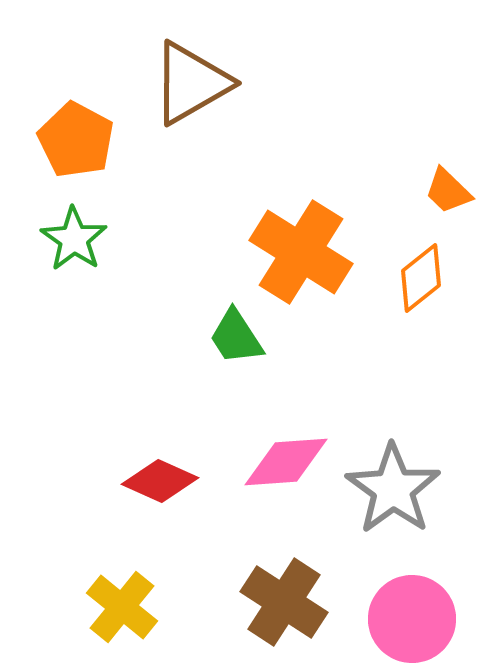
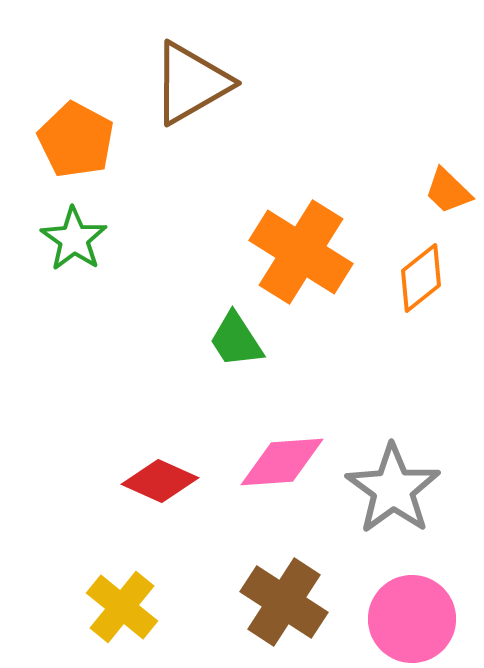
green trapezoid: moved 3 px down
pink diamond: moved 4 px left
